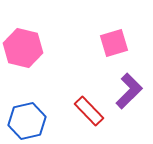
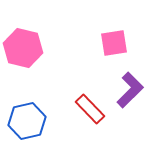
pink square: rotated 8 degrees clockwise
purple L-shape: moved 1 px right, 1 px up
red rectangle: moved 1 px right, 2 px up
